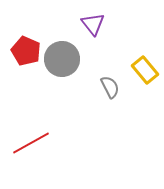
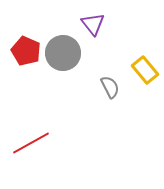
gray circle: moved 1 px right, 6 px up
